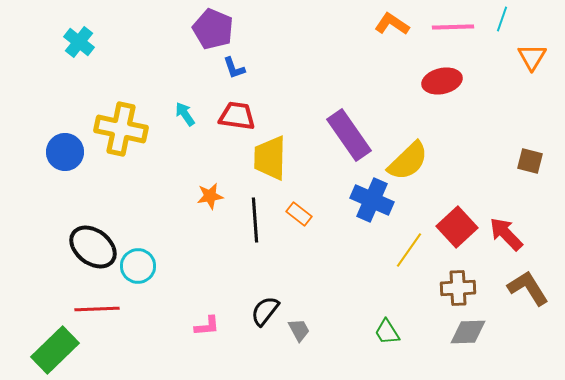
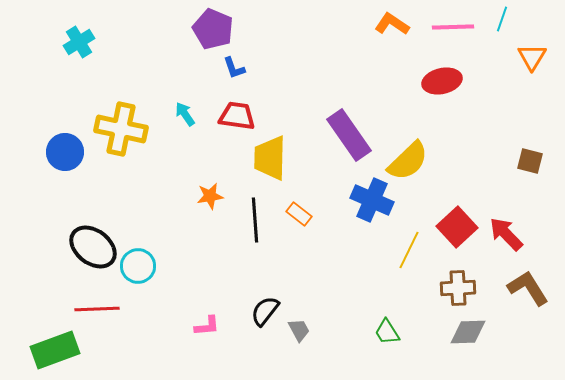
cyan cross: rotated 20 degrees clockwise
yellow line: rotated 9 degrees counterclockwise
green rectangle: rotated 24 degrees clockwise
